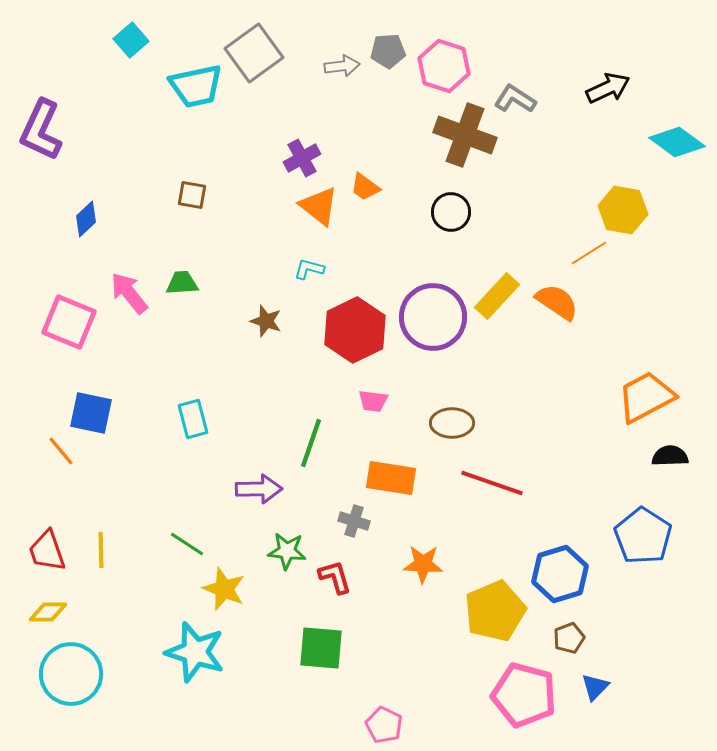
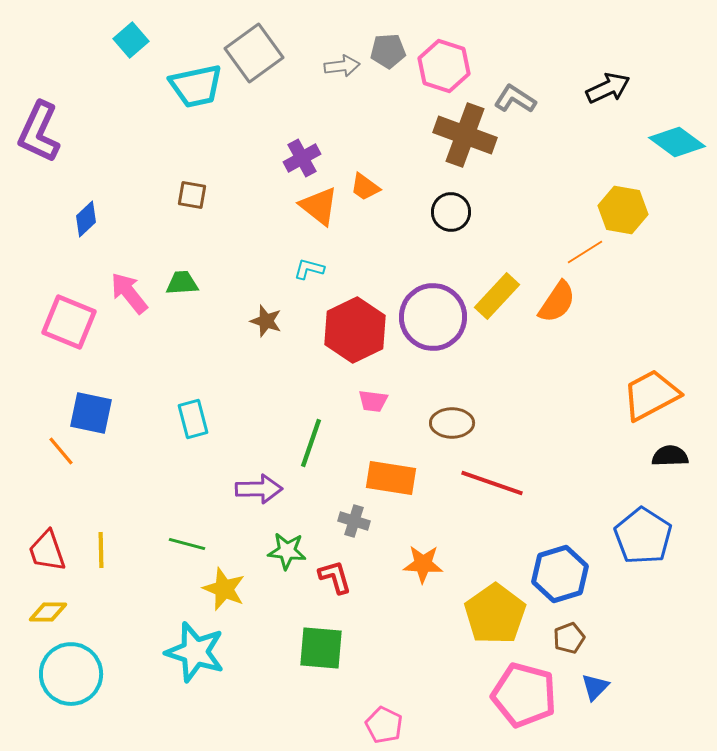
purple L-shape at (41, 130): moved 2 px left, 2 px down
orange line at (589, 253): moved 4 px left, 1 px up
orange semicircle at (557, 302): rotated 90 degrees clockwise
orange trapezoid at (646, 397): moved 5 px right, 2 px up
green line at (187, 544): rotated 18 degrees counterclockwise
yellow pentagon at (495, 611): moved 3 px down; rotated 12 degrees counterclockwise
